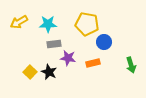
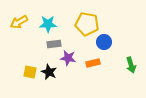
yellow square: rotated 32 degrees counterclockwise
